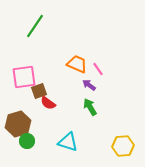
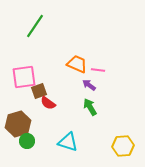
pink line: moved 1 px down; rotated 48 degrees counterclockwise
